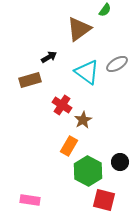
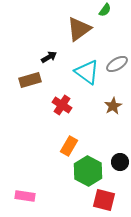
brown star: moved 30 px right, 14 px up
pink rectangle: moved 5 px left, 4 px up
